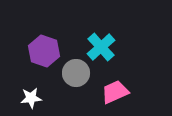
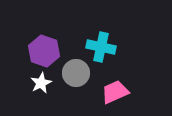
cyan cross: rotated 36 degrees counterclockwise
white star: moved 10 px right, 15 px up; rotated 20 degrees counterclockwise
